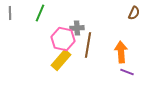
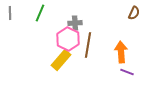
gray cross: moved 2 px left, 5 px up
pink hexagon: moved 5 px right; rotated 15 degrees clockwise
